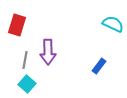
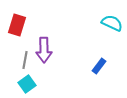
cyan semicircle: moved 1 px left, 1 px up
purple arrow: moved 4 px left, 2 px up
cyan square: rotated 12 degrees clockwise
